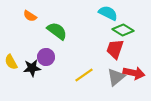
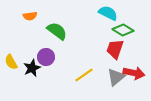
orange semicircle: rotated 40 degrees counterclockwise
black star: rotated 18 degrees counterclockwise
